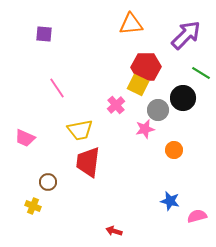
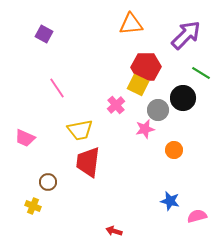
purple square: rotated 24 degrees clockwise
